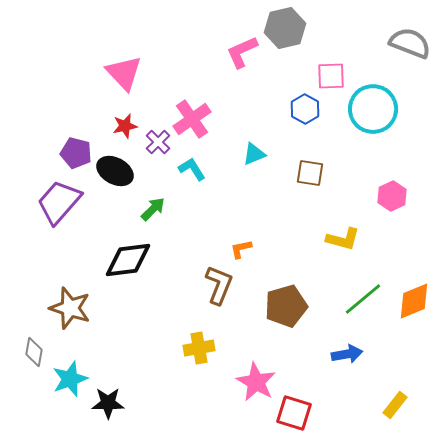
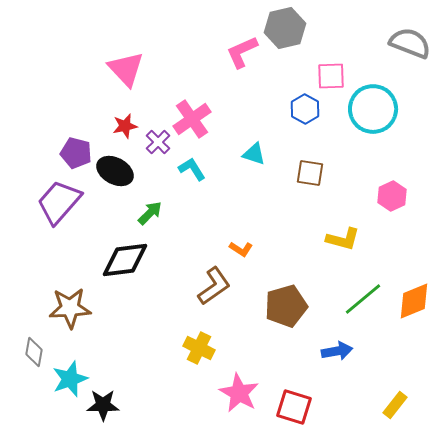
pink triangle: moved 2 px right, 4 px up
cyan triangle: rotated 40 degrees clockwise
green arrow: moved 3 px left, 4 px down
orange L-shape: rotated 135 degrees counterclockwise
black diamond: moved 3 px left
brown L-shape: moved 5 px left, 1 px down; rotated 33 degrees clockwise
brown star: rotated 21 degrees counterclockwise
yellow cross: rotated 36 degrees clockwise
blue arrow: moved 10 px left, 3 px up
pink star: moved 17 px left, 11 px down
black star: moved 5 px left, 2 px down
red square: moved 6 px up
